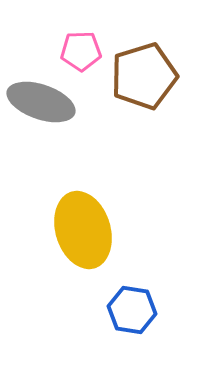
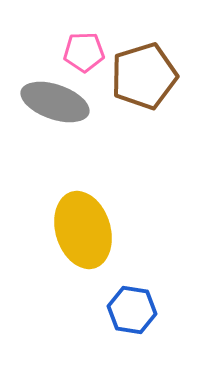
pink pentagon: moved 3 px right, 1 px down
gray ellipse: moved 14 px right
